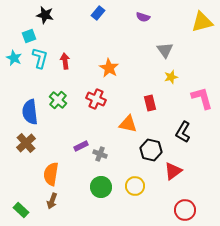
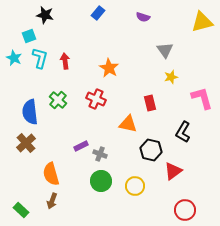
orange semicircle: rotated 25 degrees counterclockwise
green circle: moved 6 px up
